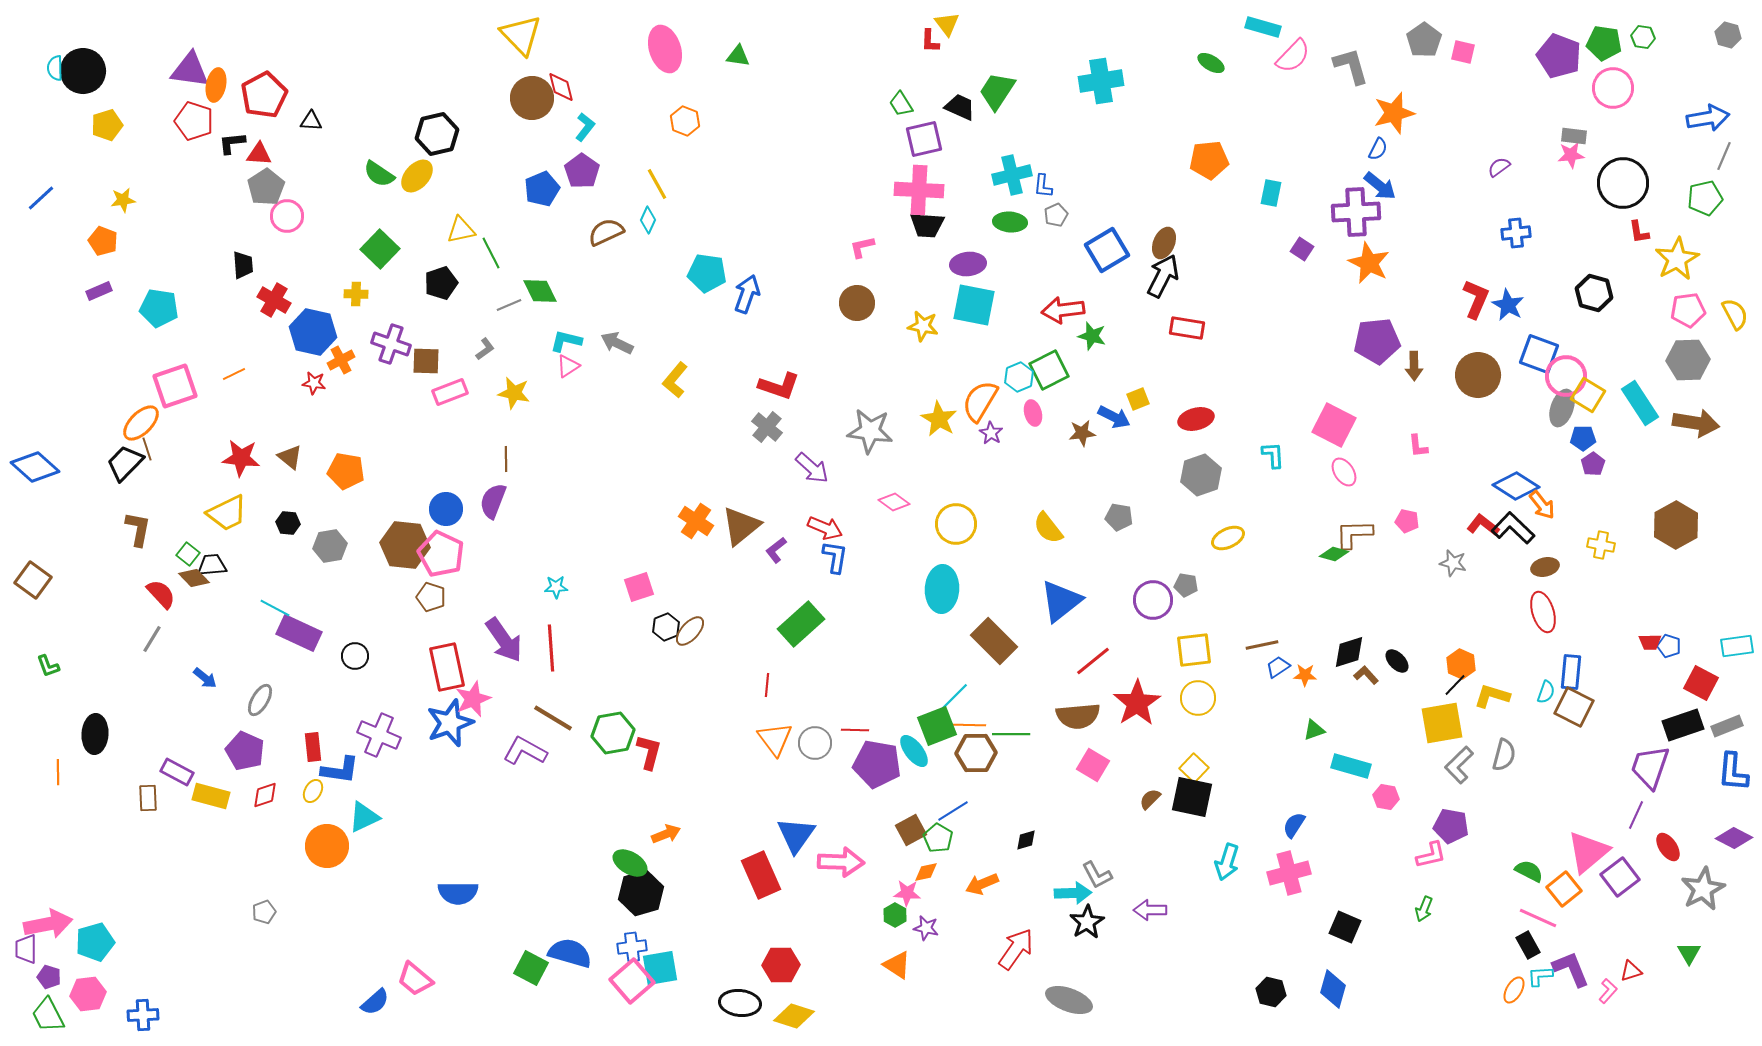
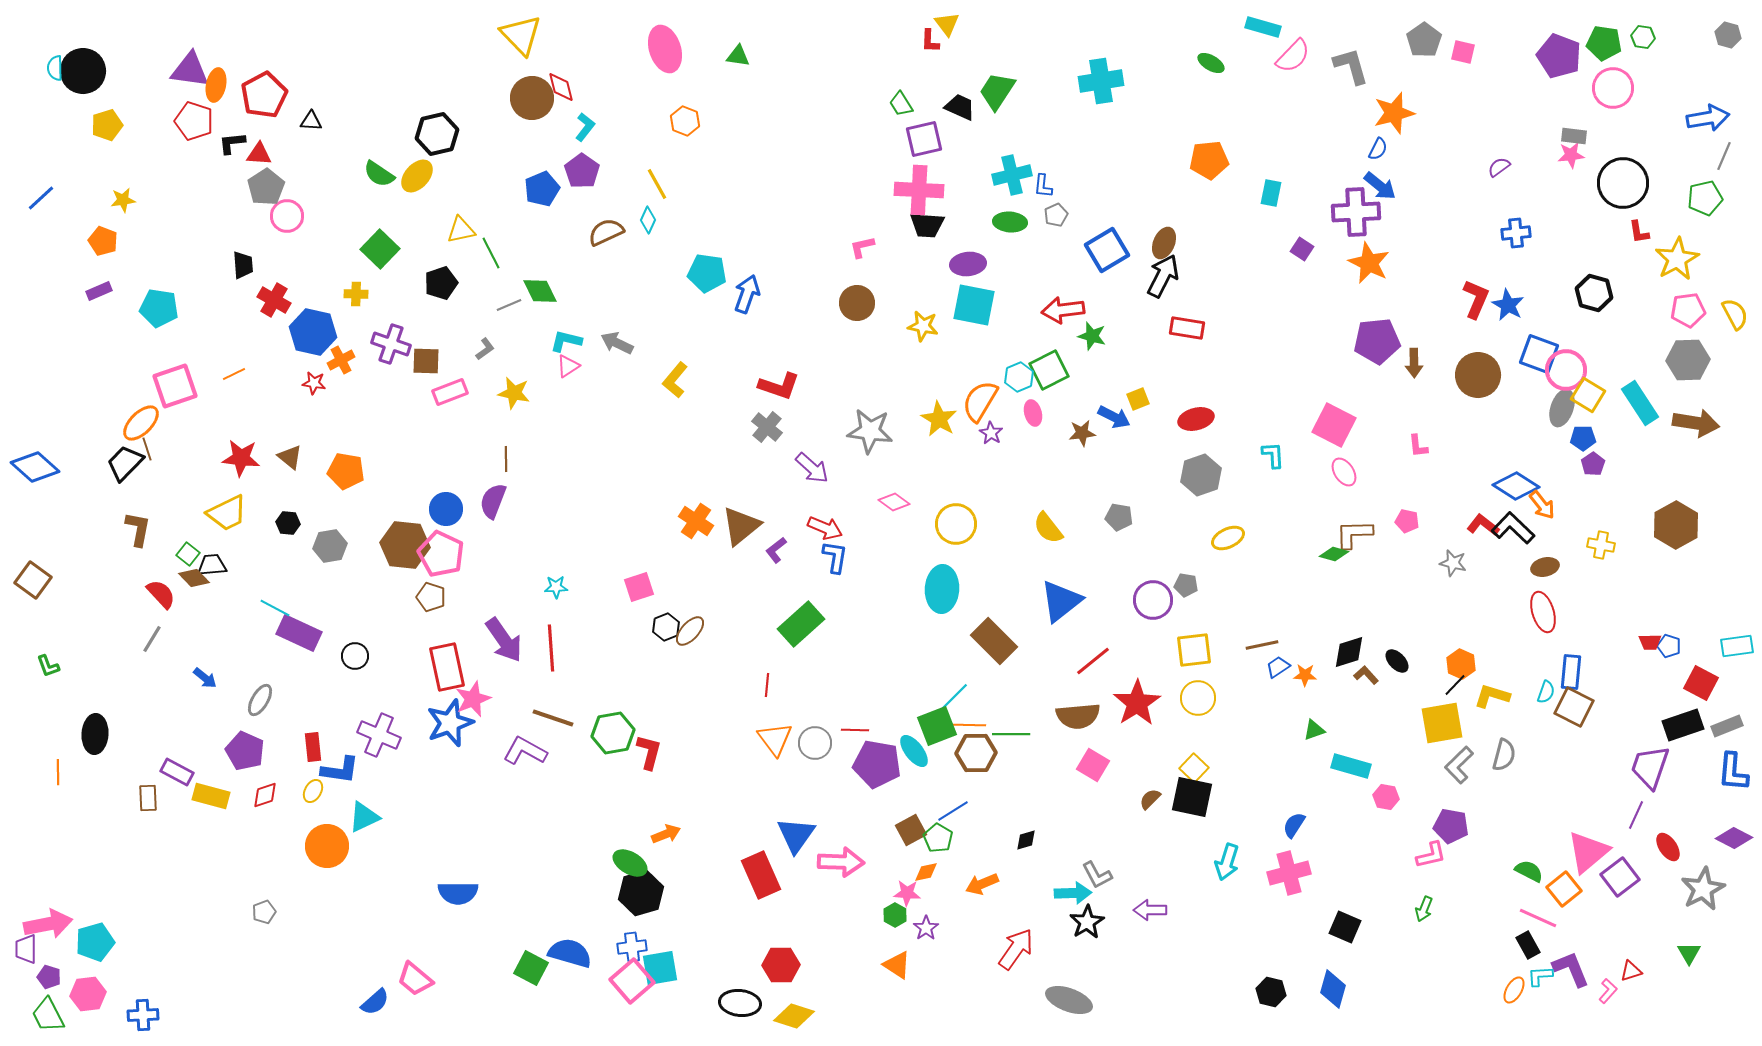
brown arrow at (1414, 366): moved 3 px up
pink circle at (1566, 376): moved 6 px up
brown line at (553, 718): rotated 12 degrees counterclockwise
purple star at (926, 928): rotated 25 degrees clockwise
